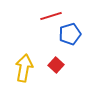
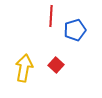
red line: rotated 70 degrees counterclockwise
blue pentagon: moved 5 px right, 4 px up
